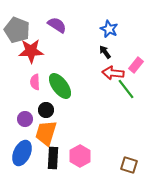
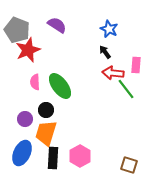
red star: moved 3 px left, 1 px up; rotated 20 degrees counterclockwise
pink rectangle: rotated 35 degrees counterclockwise
